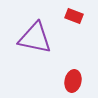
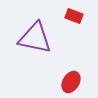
red ellipse: moved 2 px left, 1 px down; rotated 20 degrees clockwise
